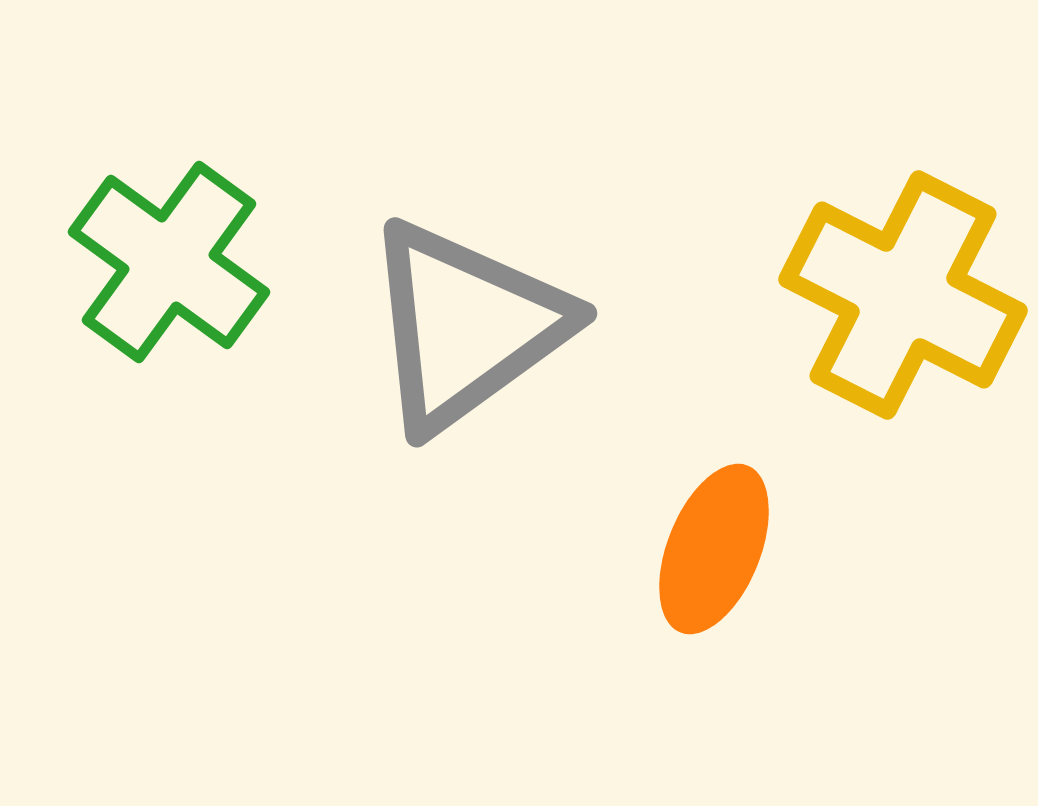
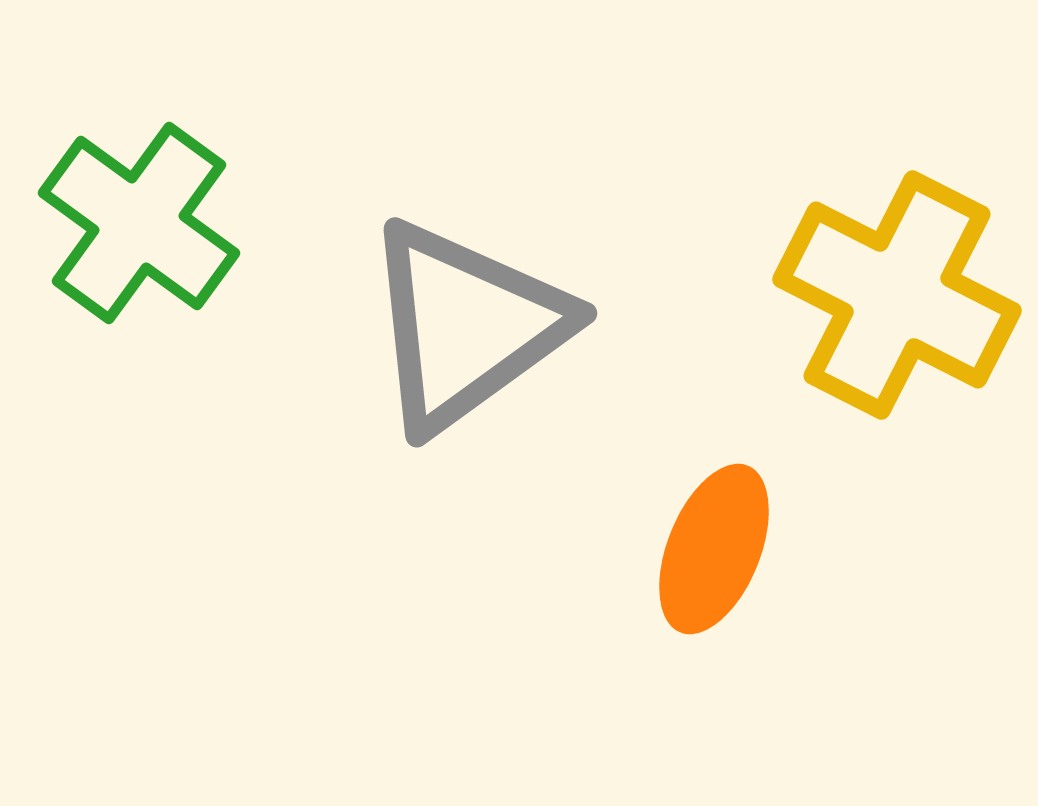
green cross: moved 30 px left, 39 px up
yellow cross: moved 6 px left
